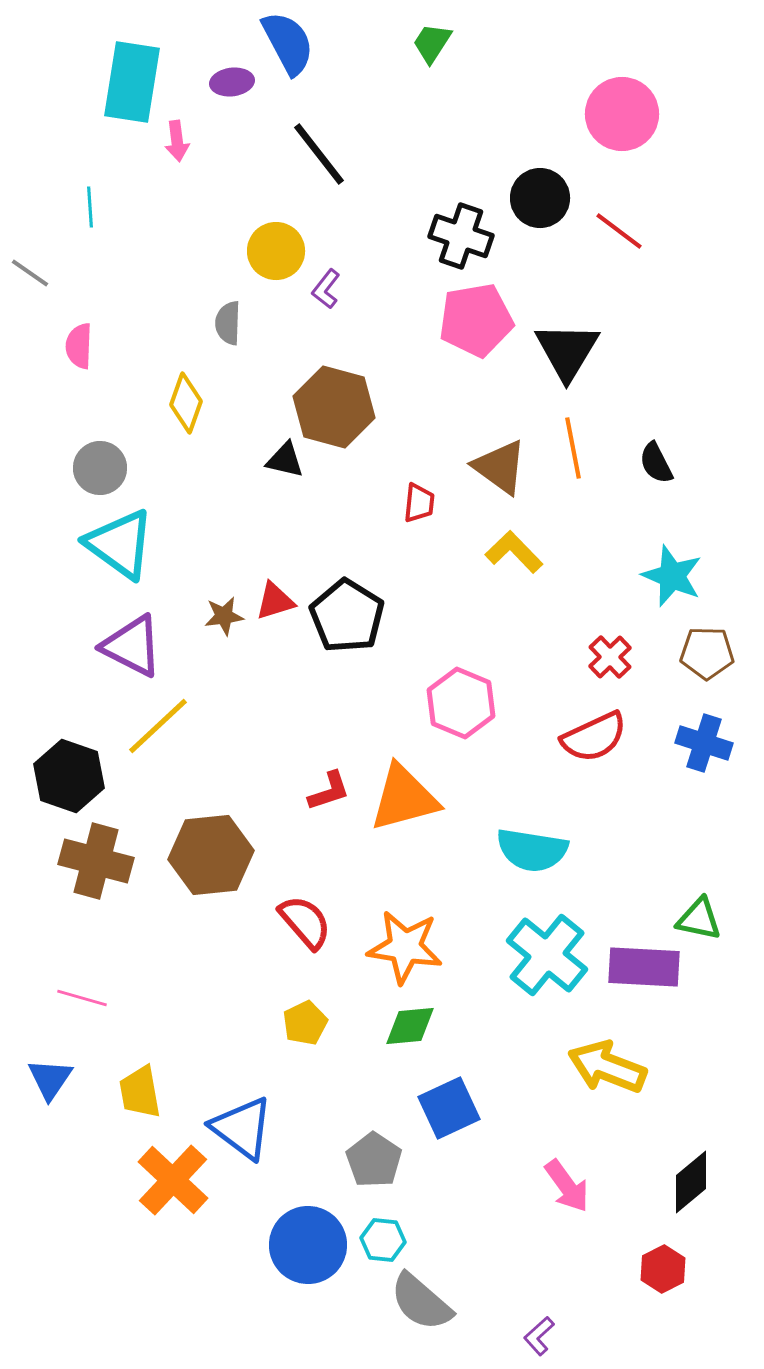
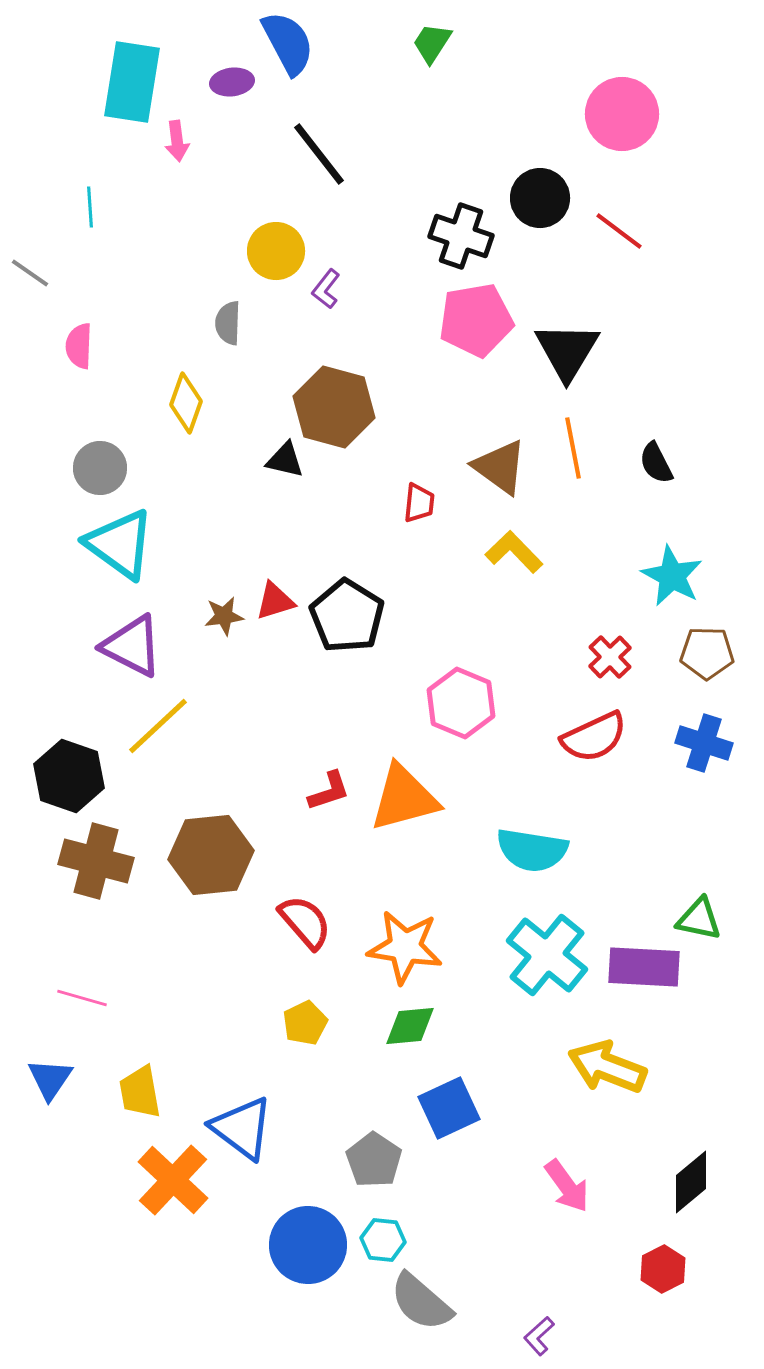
cyan star at (672, 576): rotated 6 degrees clockwise
